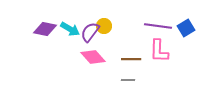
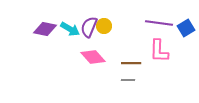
purple line: moved 1 px right, 3 px up
purple semicircle: moved 1 px left, 5 px up; rotated 15 degrees counterclockwise
brown line: moved 4 px down
